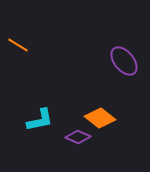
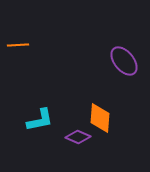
orange line: rotated 35 degrees counterclockwise
orange diamond: rotated 56 degrees clockwise
